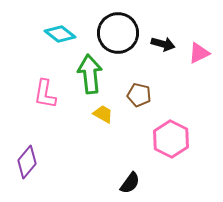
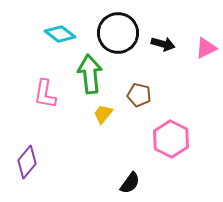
pink triangle: moved 7 px right, 5 px up
yellow trapezoid: rotated 80 degrees counterclockwise
